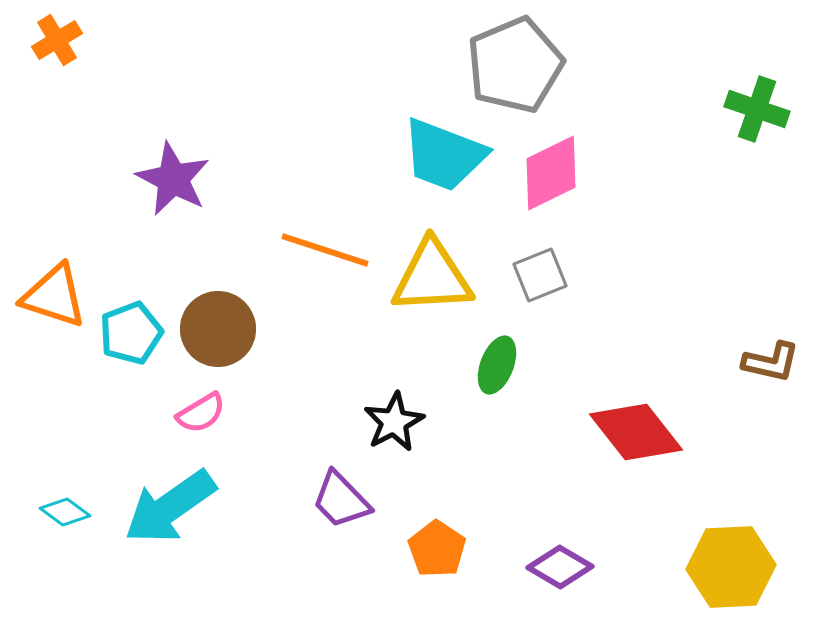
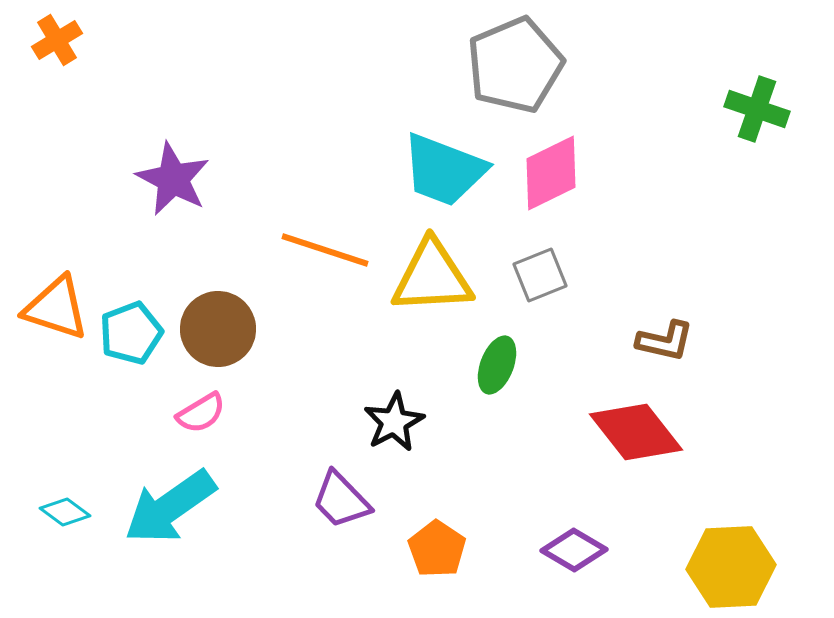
cyan trapezoid: moved 15 px down
orange triangle: moved 2 px right, 12 px down
brown L-shape: moved 106 px left, 21 px up
purple diamond: moved 14 px right, 17 px up
